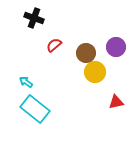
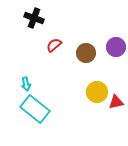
yellow circle: moved 2 px right, 20 px down
cyan arrow: moved 2 px down; rotated 136 degrees counterclockwise
